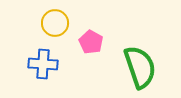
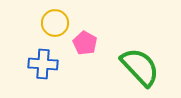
pink pentagon: moved 6 px left, 1 px down
green semicircle: rotated 24 degrees counterclockwise
